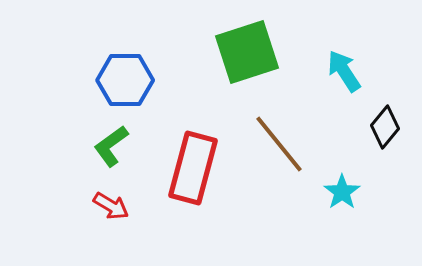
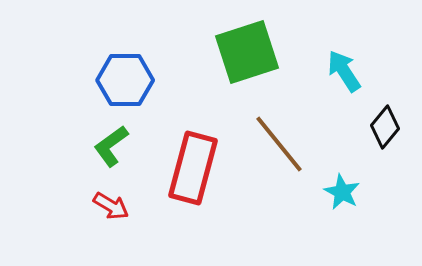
cyan star: rotated 9 degrees counterclockwise
